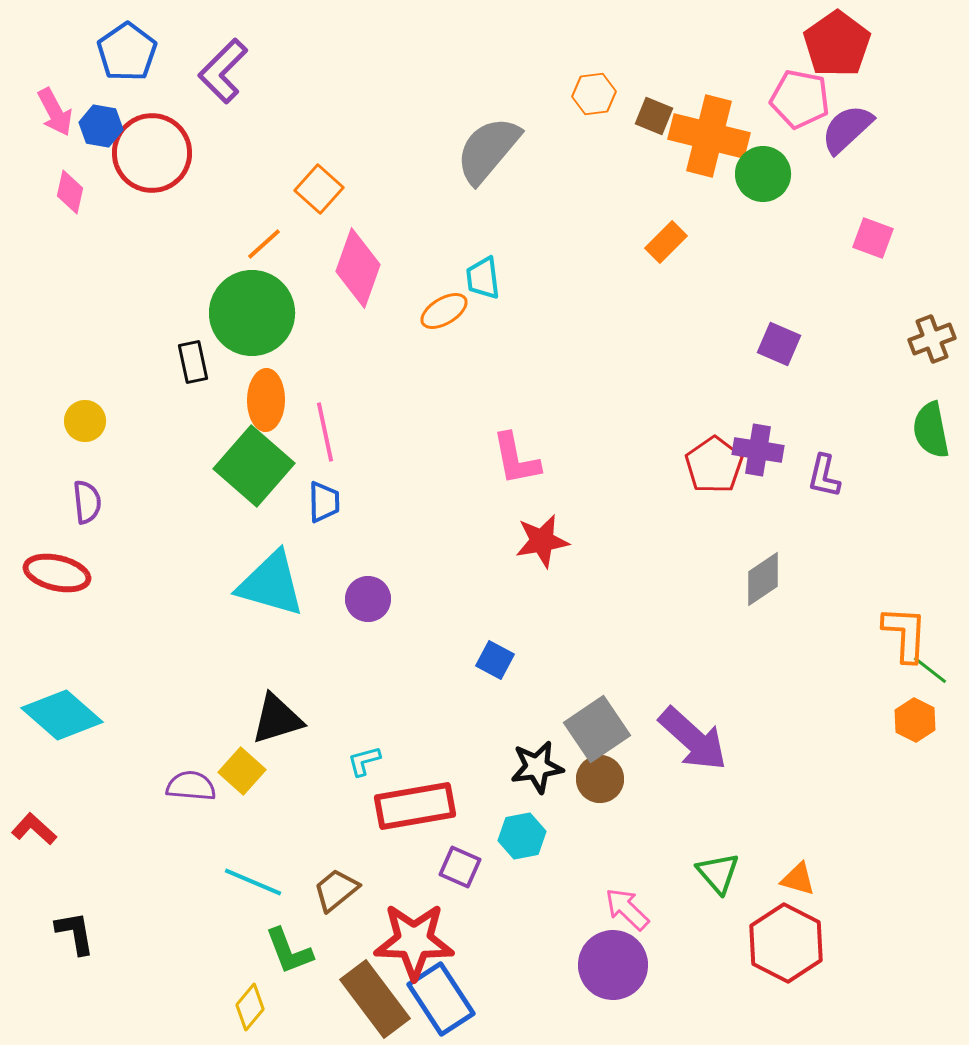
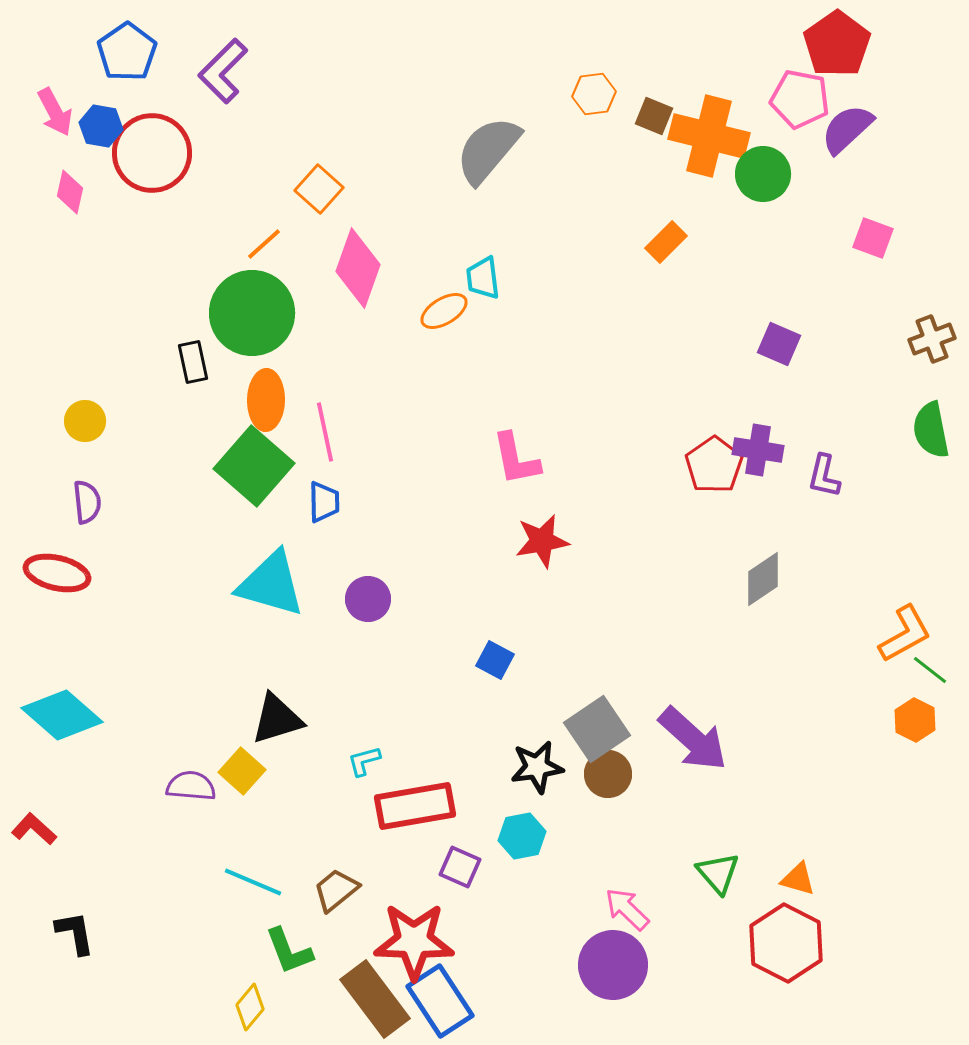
orange L-shape at (905, 634): rotated 58 degrees clockwise
brown circle at (600, 779): moved 8 px right, 5 px up
blue rectangle at (441, 999): moved 1 px left, 2 px down
